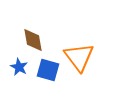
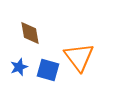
brown diamond: moved 3 px left, 7 px up
blue star: rotated 24 degrees clockwise
